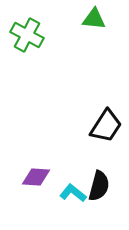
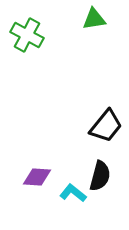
green triangle: rotated 15 degrees counterclockwise
black trapezoid: rotated 6 degrees clockwise
purple diamond: moved 1 px right
black semicircle: moved 1 px right, 10 px up
